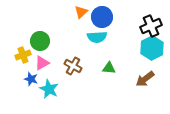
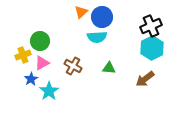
blue star: rotated 24 degrees clockwise
cyan star: moved 2 px down; rotated 12 degrees clockwise
